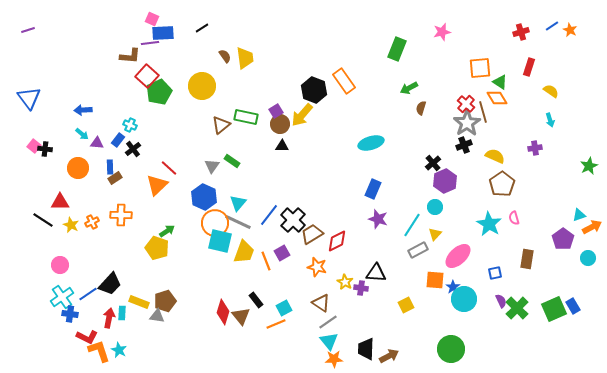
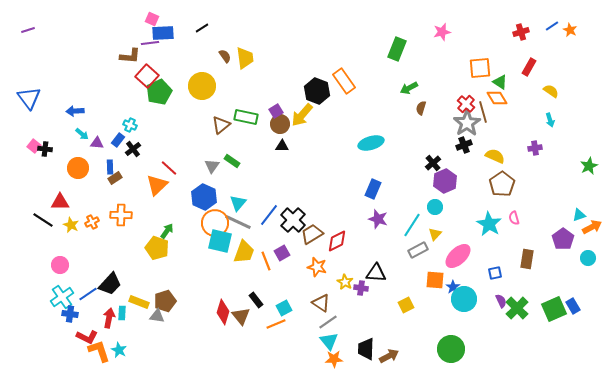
red rectangle at (529, 67): rotated 12 degrees clockwise
black hexagon at (314, 90): moved 3 px right, 1 px down
blue arrow at (83, 110): moved 8 px left, 1 px down
green arrow at (167, 231): rotated 21 degrees counterclockwise
